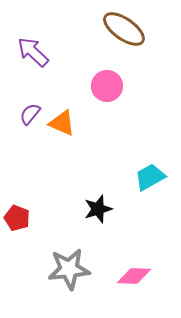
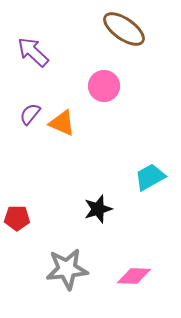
pink circle: moved 3 px left
red pentagon: rotated 20 degrees counterclockwise
gray star: moved 2 px left
